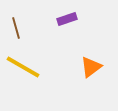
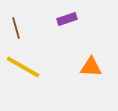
orange triangle: rotated 40 degrees clockwise
